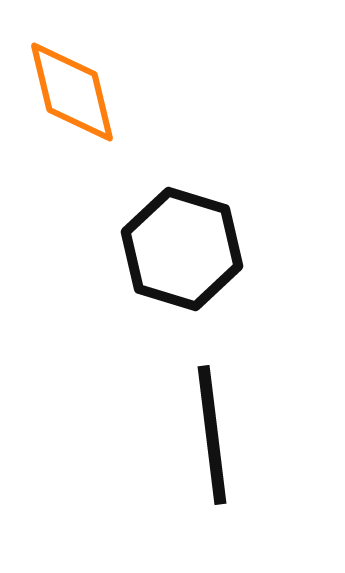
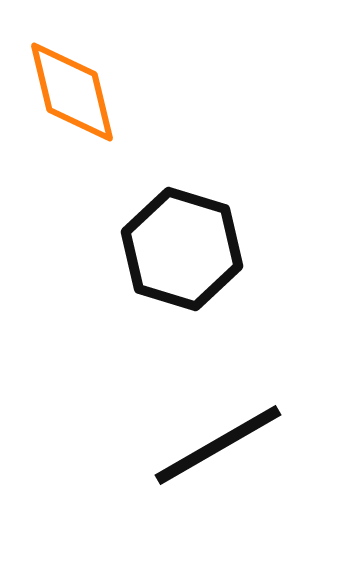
black line: moved 6 px right, 10 px down; rotated 67 degrees clockwise
